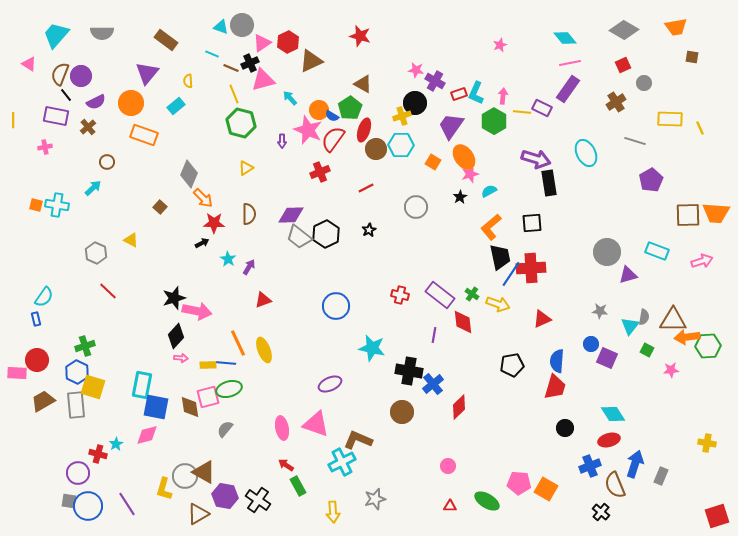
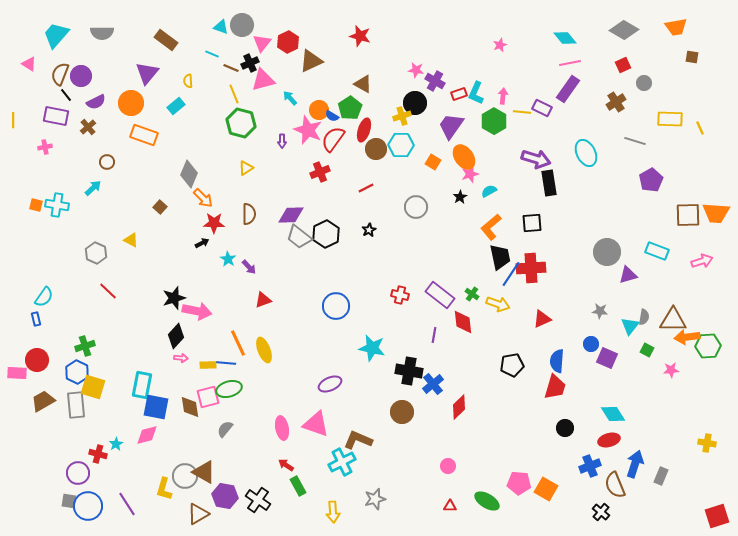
pink triangle at (262, 43): rotated 18 degrees counterclockwise
purple arrow at (249, 267): rotated 105 degrees clockwise
